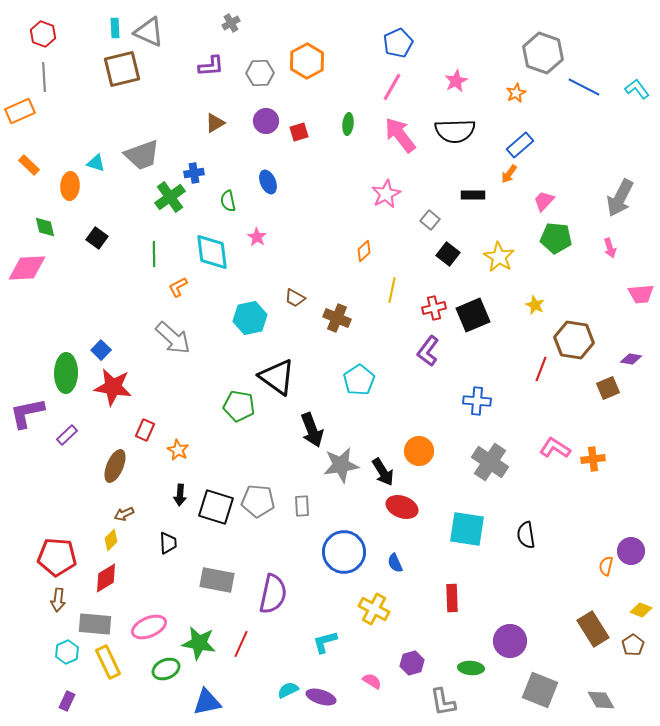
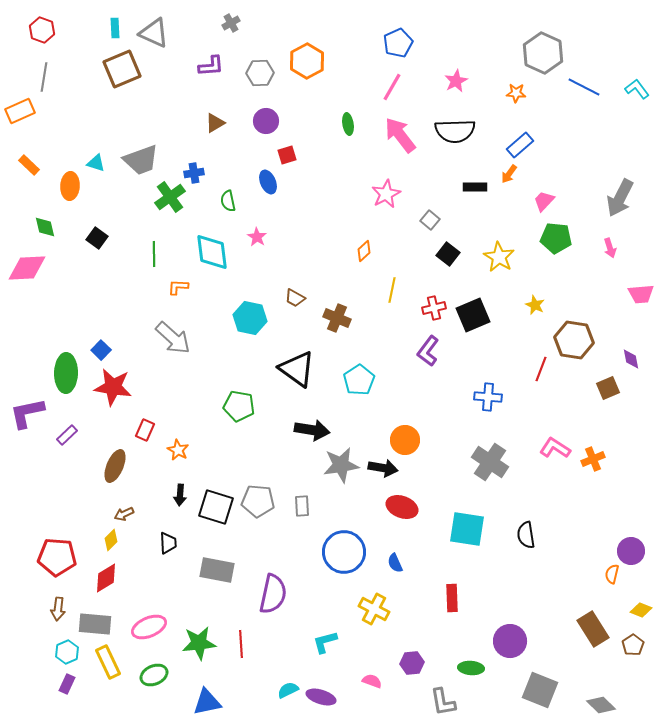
gray triangle at (149, 32): moved 5 px right, 1 px down
red hexagon at (43, 34): moved 1 px left, 4 px up
gray hexagon at (543, 53): rotated 6 degrees clockwise
brown square at (122, 69): rotated 9 degrees counterclockwise
gray line at (44, 77): rotated 12 degrees clockwise
orange star at (516, 93): rotated 30 degrees clockwise
green ellipse at (348, 124): rotated 15 degrees counterclockwise
red square at (299, 132): moved 12 px left, 23 px down
gray trapezoid at (142, 155): moved 1 px left, 5 px down
black rectangle at (473, 195): moved 2 px right, 8 px up
orange L-shape at (178, 287): rotated 30 degrees clockwise
cyan hexagon at (250, 318): rotated 24 degrees clockwise
purple diamond at (631, 359): rotated 70 degrees clockwise
black triangle at (277, 377): moved 20 px right, 8 px up
blue cross at (477, 401): moved 11 px right, 4 px up
black arrow at (312, 430): rotated 60 degrees counterclockwise
orange circle at (419, 451): moved 14 px left, 11 px up
orange cross at (593, 459): rotated 15 degrees counterclockwise
black arrow at (383, 472): moved 4 px up; rotated 48 degrees counterclockwise
orange semicircle at (606, 566): moved 6 px right, 8 px down
gray rectangle at (217, 580): moved 10 px up
brown arrow at (58, 600): moved 9 px down
green star at (199, 643): rotated 16 degrees counterclockwise
red line at (241, 644): rotated 28 degrees counterclockwise
purple hexagon at (412, 663): rotated 10 degrees clockwise
green ellipse at (166, 669): moved 12 px left, 6 px down
pink semicircle at (372, 681): rotated 12 degrees counterclockwise
gray diamond at (601, 700): moved 5 px down; rotated 16 degrees counterclockwise
purple rectangle at (67, 701): moved 17 px up
